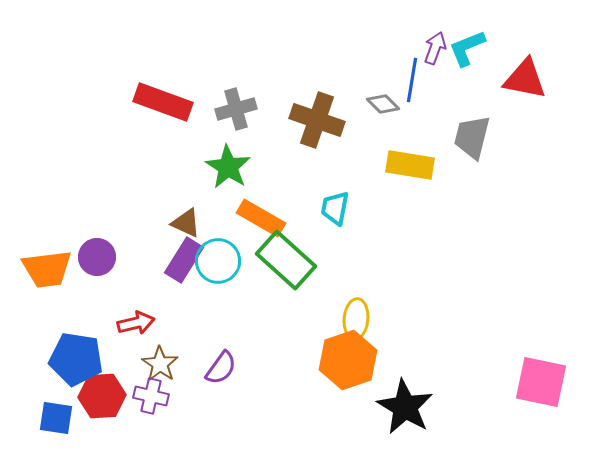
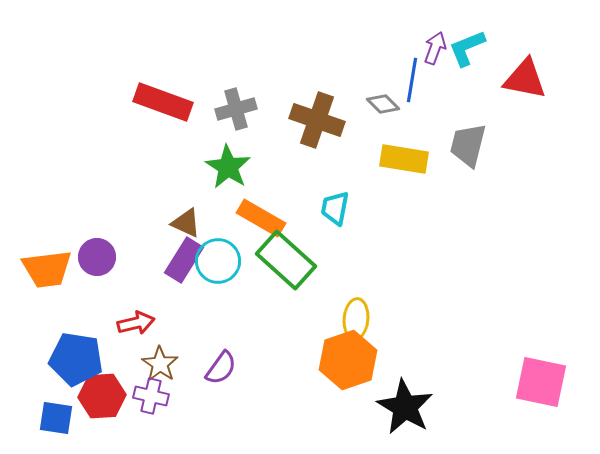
gray trapezoid: moved 4 px left, 8 px down
yellow rectangle: moved 6 px left, 6 px up
